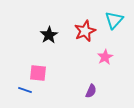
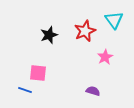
cyan triangle: rotated 18 degrees counterclockwise
black star: rotated 12 degrees clockwise
purple semicircle: moved 2 px right; rotated 96 degrees counterclockwise
